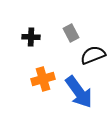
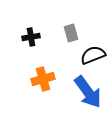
gray rectangle: rotated 12 degrees clockwise
black cross: rotated 12 degrees counterclockwise
blue arrow: moved 9 px right
